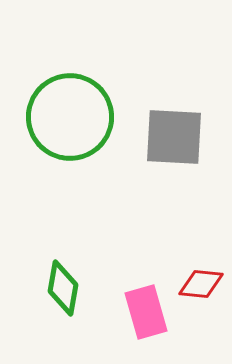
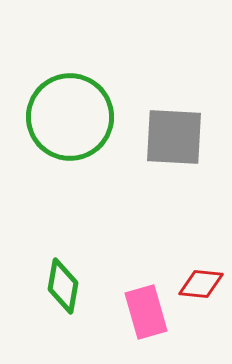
green diamond: moved 2 px up
